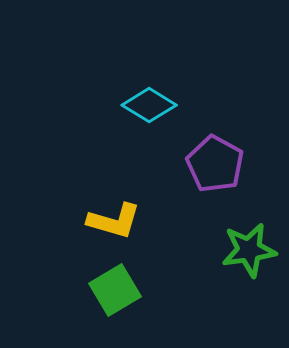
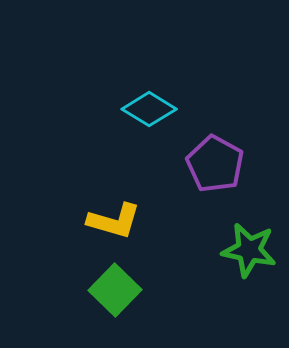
cyan diamond: moved 4 px down
green star: rotated 20 degrees clockwise
green square: rotated 15 degrees counterclockwise
